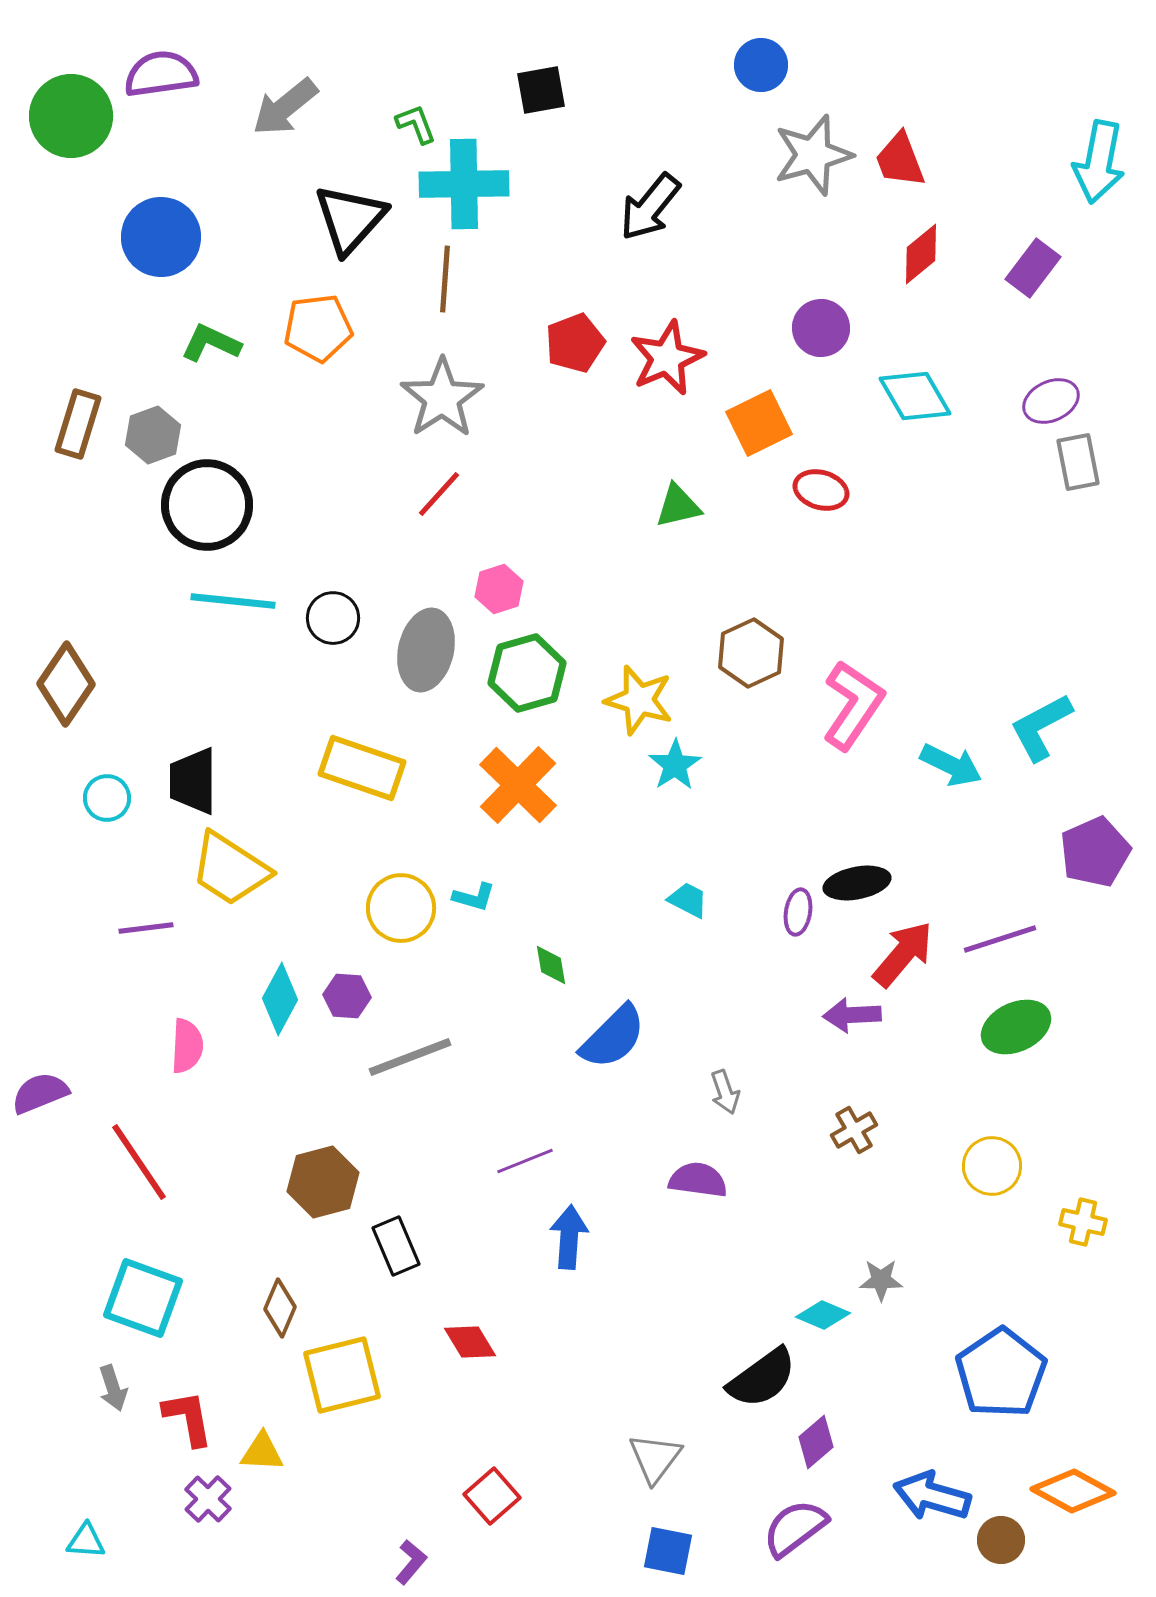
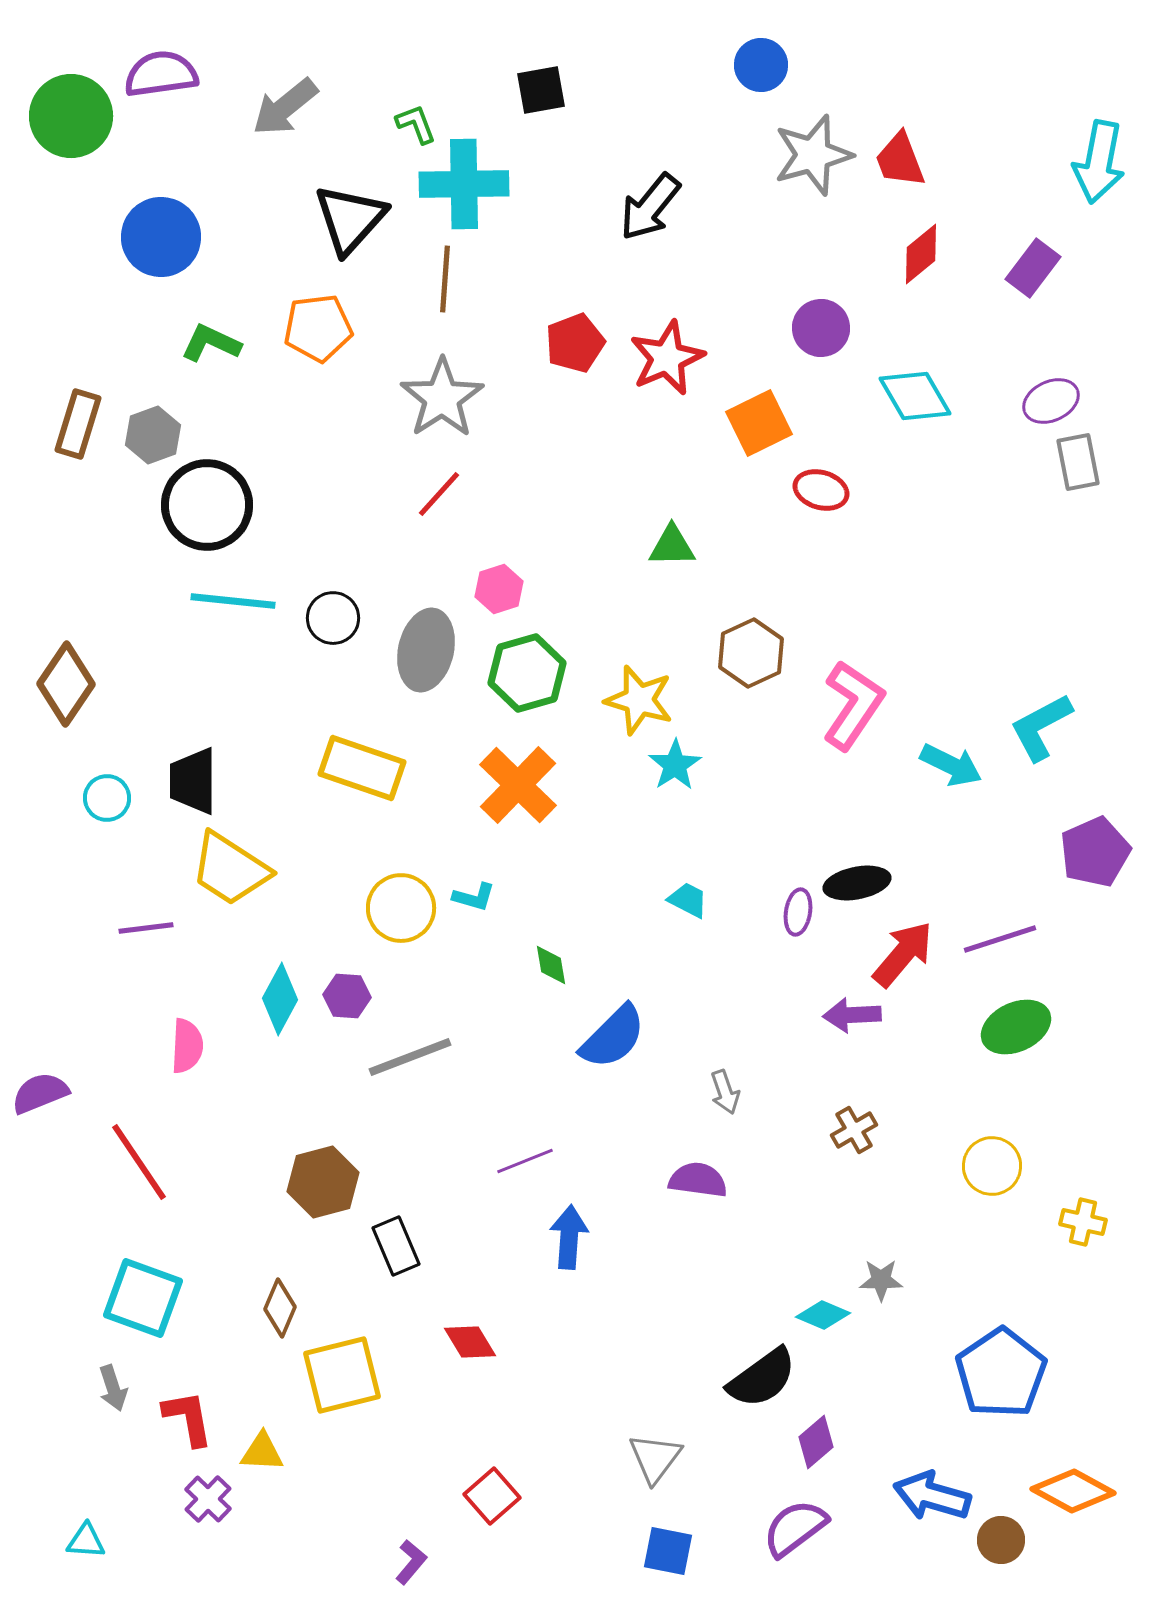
green triangle at (678, 506): moved 6 px left, 40 px down; rotated 12 degrees clockwise
